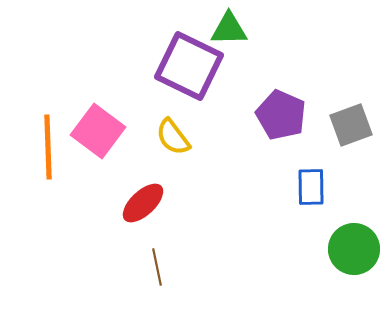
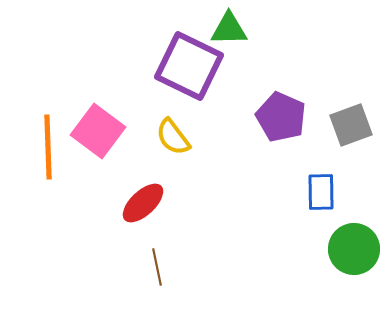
purple pentagon: moved 2 px down
blue rectangle: moved 10 px right, 5 px down
